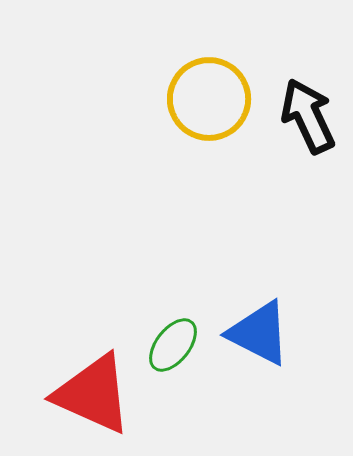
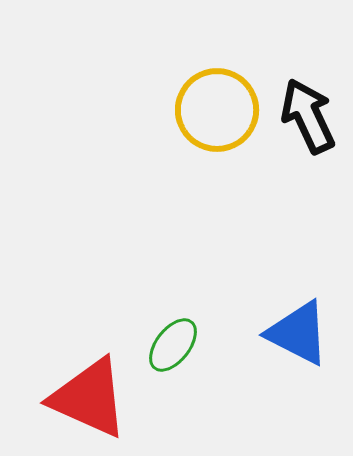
yellow circle: moved 8 px right, 11 px down
blue triangle: moved 39 px right
red triangle: moved 4 px left, 4 px down
